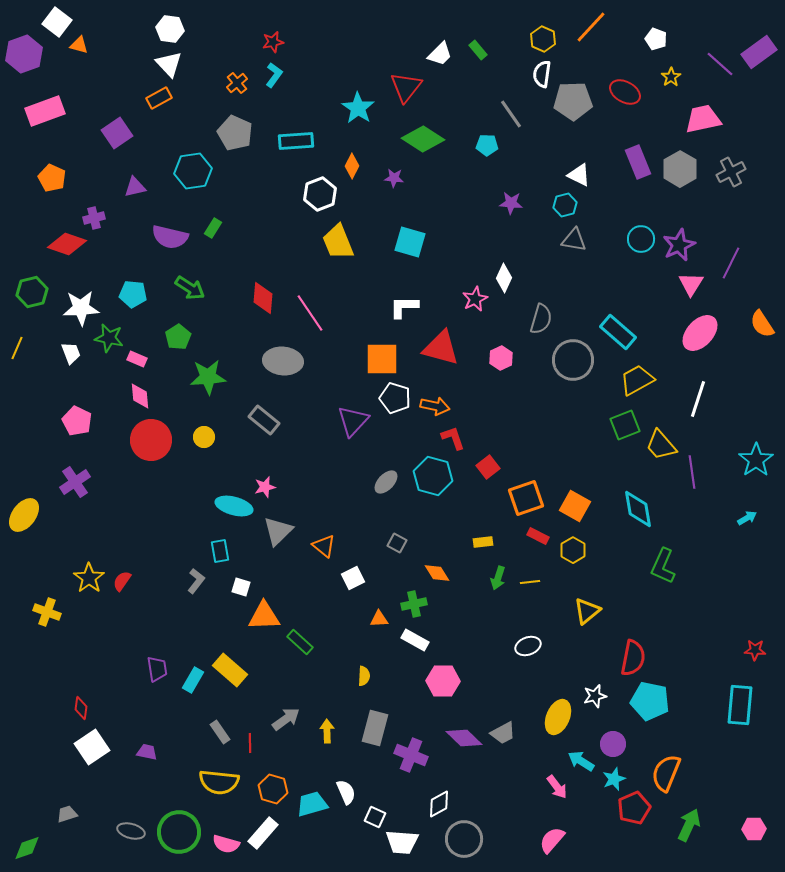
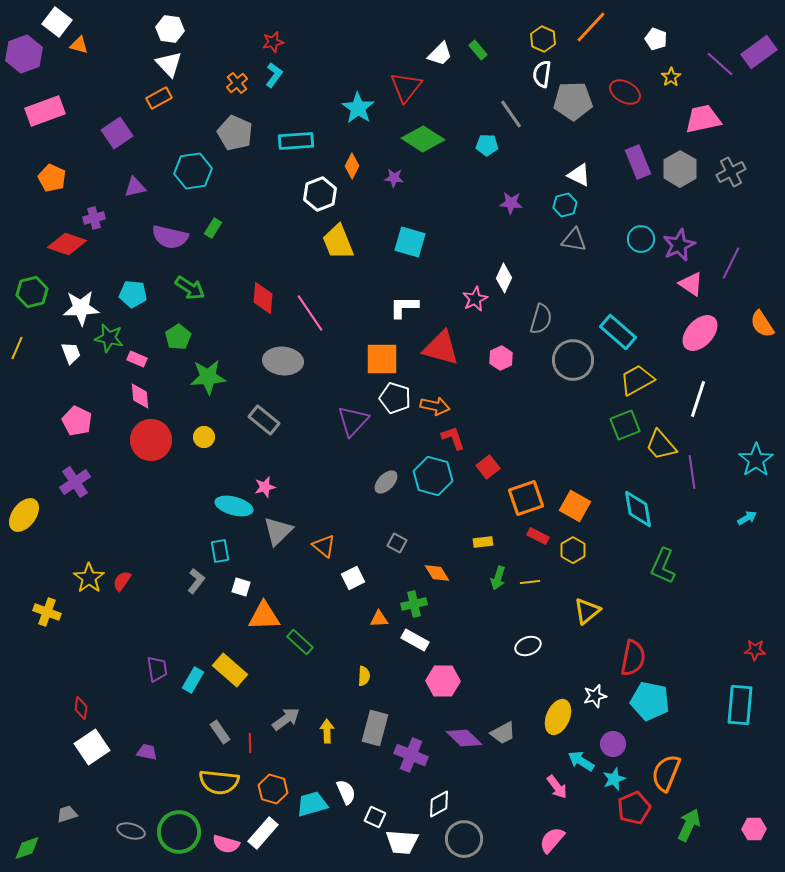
pink triangle at (691, 284): rotated 28 degrees counterclockwise
